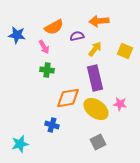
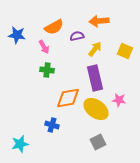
pink star: moved 1 px left, 4 px up
